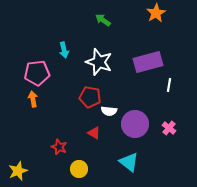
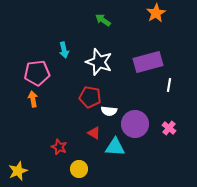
cyan triangle: moved 14 px left, 15 px up; rotated 35 degrees counterclockwise
